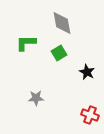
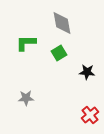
black star: rotated 21 degrees counterclockwise
gray star: moved 10 px left
red cross: rotated 30 degrees clockwise
